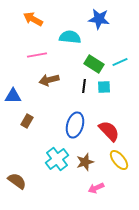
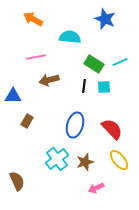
blue star: moved 6 px right; rotated 15 degrees clockwise
pink line: moved 1 px left, 2 px down
red semicircle: moved 3 px right, 2 px up
brown semicircle: rotated 30 degrees clockwise
